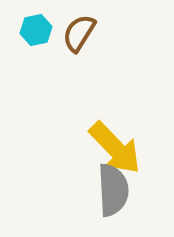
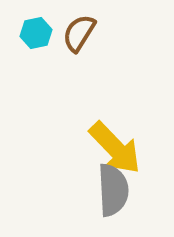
cyan hexagon: moved 3 px down
